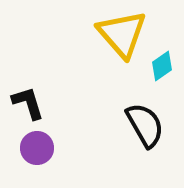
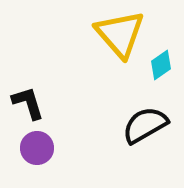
yellow triangle: moved 2 px left
cyan diamond: moved 1 px left, 1 px up
black semicircle: rotated 90 degrees counterclockwise
